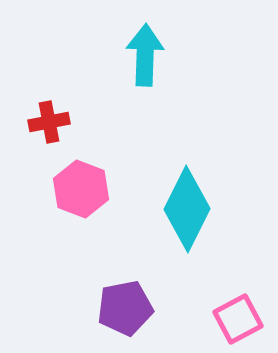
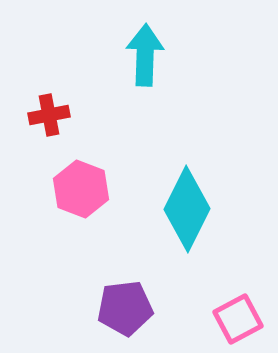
red cross: moved 7 px up
purple pentagon: rotated 4 degrees clockwise
